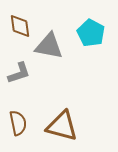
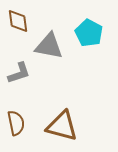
brown diamond: moved 2 px left, 5 px up
cyan pentagon: moved 2 px left
brown semicircle: moved 2 px left
